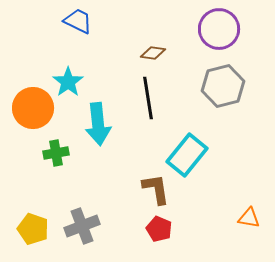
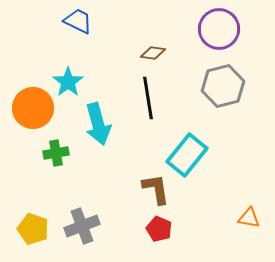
cyan arrow: rotated 9 degrees counterclockwise
